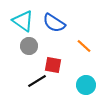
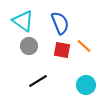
blue semicircle: moved 6 px right; rotated 145 degrees counterclockwise
red square: moved 9 px right, 15 px up
black line: moved 1 px right
